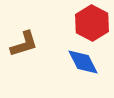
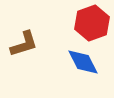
red hexagon: rotated 12 degrees clockwise
